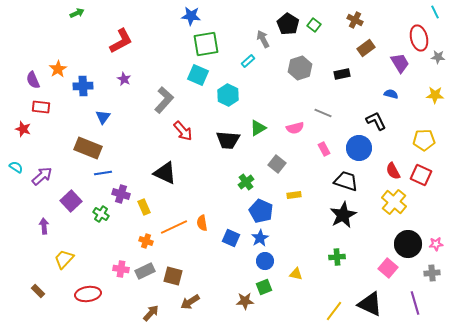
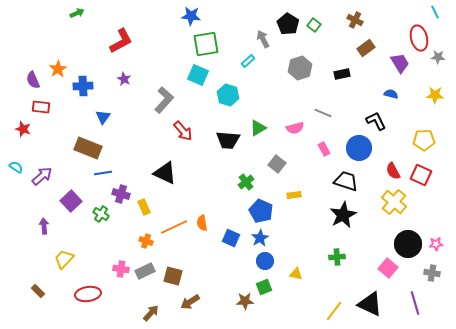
cyan hexagon at (228, 95): rotated 10 degrees counterclockwise
gray cross at (432, 273): rotated 14 degrees clockwise
